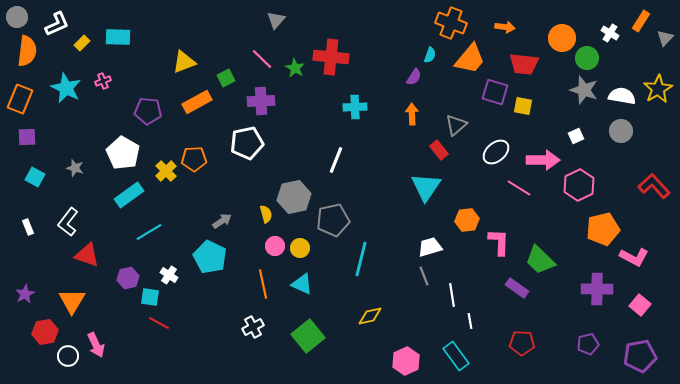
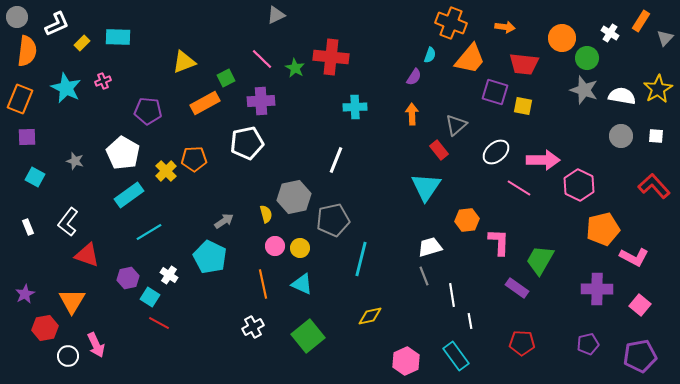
gray triangle at (276, 20): moved 5 px up; rotated 24 degrees clockwise
orange rectangle at (197, 102): moved 8 px right, 1 px down
gray circle at (621, 131): moved 5 px down
white square at (576, 136): moved 80 px right; rotated 28 degrees clockwise
gray star at (75, 168): moved 7 px up
pink hexagon at (579, 185): rotated 8 degrees counterclockwise
gray arrow at (222, 221): moved 2 px right
green trapezoid at (540, 260): rotated 76 degrees clockwise
cyan square at (150, 297): rotated 24 degrees clockwise
red hexagon at (45, 332): moved 4 px up
